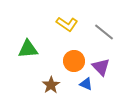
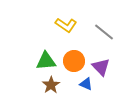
yellow L-shape: moved 1 px left, 1 px down
green triangle: moved 18 px right, 12 px down
